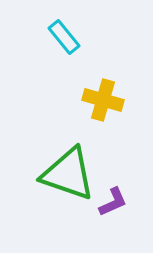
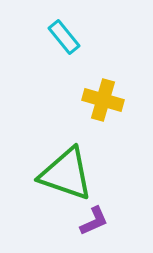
green triangle: moved 2 px left
purple L-shape: moved 19 px left, 19 px down
